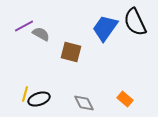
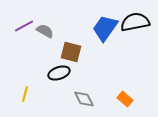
black semicircle: rotated 104 degrees clockwise
gray semicircle: moved 4 px right, 3 px up
black ellipse: moved 20 px right, 26 px up
gray diamond: moved 4 px up
